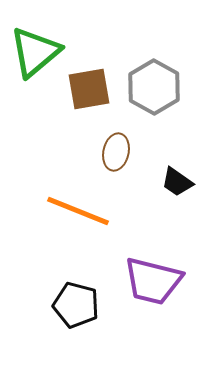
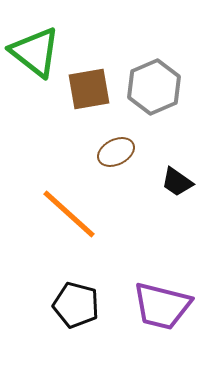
green triangle: rotated 42 degrees counterclockwise
gray hexagon: rotated 8 degrees clockwise
brown ellipse: rotated 51 degrees clockwise
orange line: moved 9 px left, 3 px down; rotated 20 degrees clockwise
purple trapezoid: moved 9 px right, 25 px down
